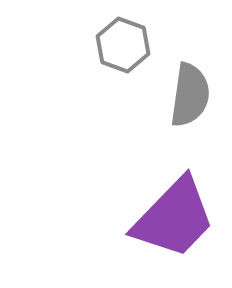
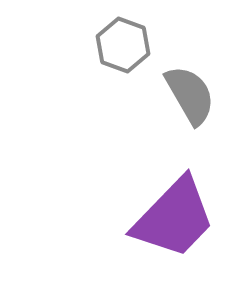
gray semicircle: rotated 38 degrees counterclockwise
